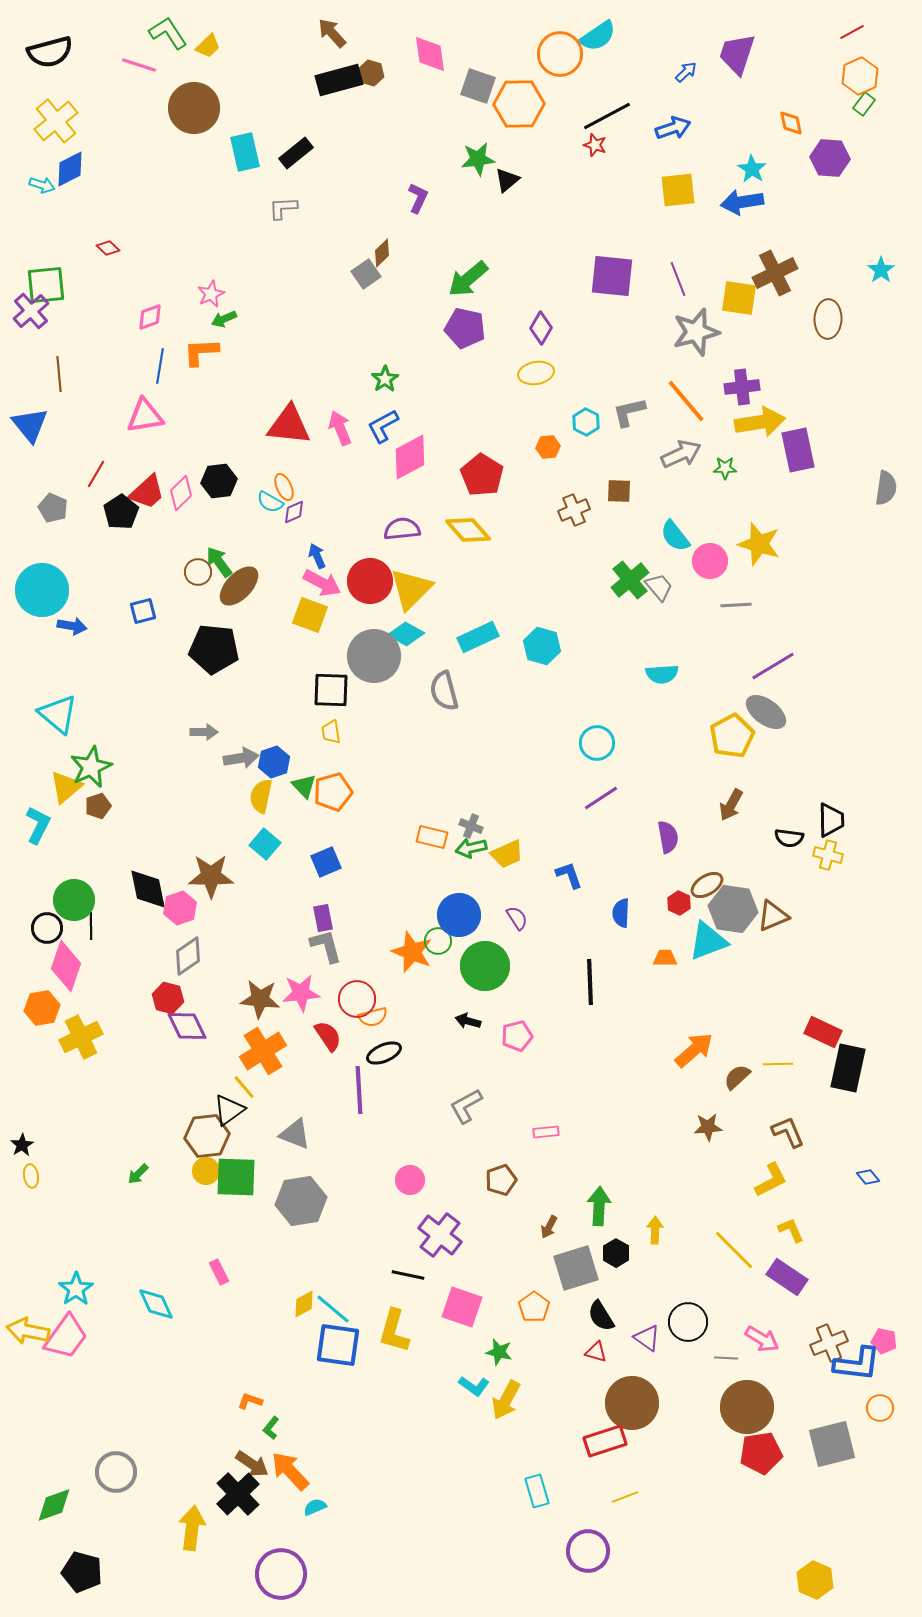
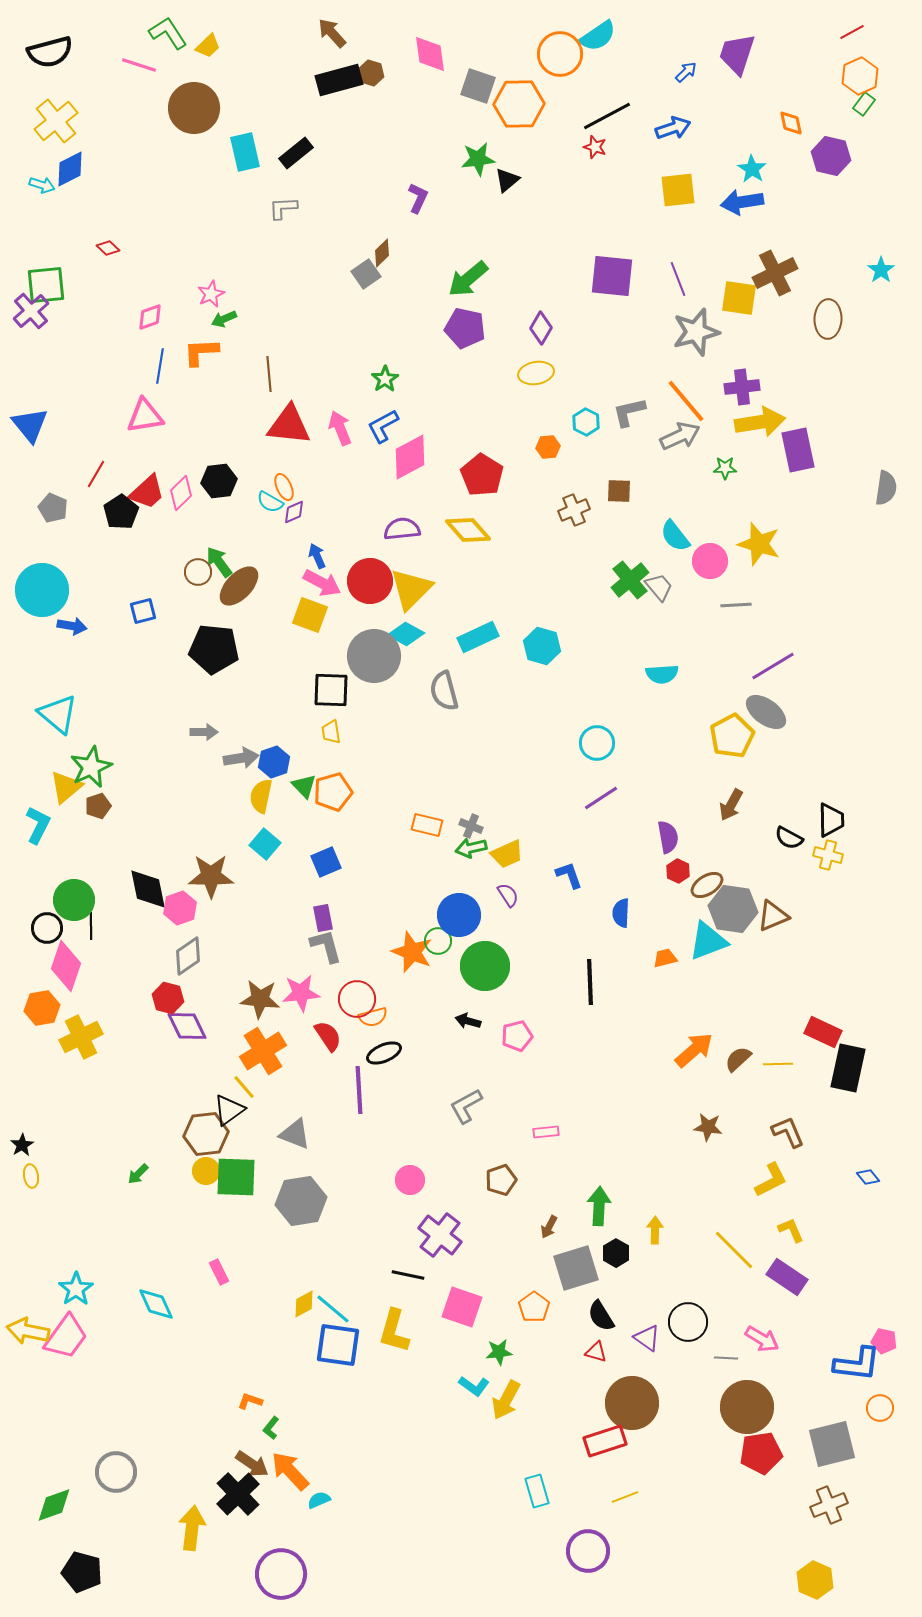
red star at (595, 145): moved 2 px down
purple hexagon at (830, 158): moved 1 px right, 2 px up; rotated 9 degrees clockwise
brown line at (59, 374): moved 210 px right
gray arrow at (681, 454): moved 1 px left, 18 px up
orange rectangle at (432, 837): moved 5 px left, 12 px up
black semicircle at (789, 838): rotated 20 degrees clockwise
red hexagon at (679, 903): moved 1 px left, 32 px up
purple semicircle at (517, 918): moved 9 px left, 23 px up
orange trapezoid at (665, 958): rotated 15 degrees counterclockwise
brown semicircle at (737, 1077): moved 1 px right, 18 px up
brown star at (708, 1127): rotated 12 degrees clockwise
brown hexagon at (207, 1136): moved 1 px left, 2 px up
brown cross at (829, 1343): moved 162 px down
green star at (499, 1352): rotated 20 degrees counterclockwise
cyan semicircle at (315, 1507): moved 4 px right, 7 px up
